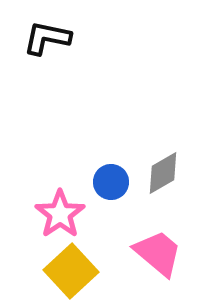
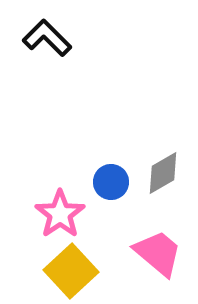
black L-shape: rotated 33 degrees clockwise
